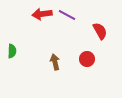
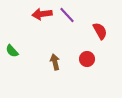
purple line: rotated 18 degrees clockwise
green semicircle: rotated 136 degrees clockwise
